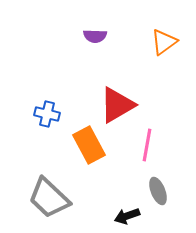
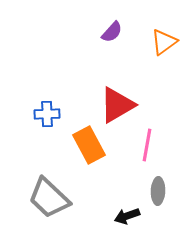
purple semicircle: moved 17 px right, 4 px up; rotated 50 degrees counterclockwise
blue cross: rotated 15 degrees counterclockwise
gray ellipse: rotated 24 degrees clockwise
